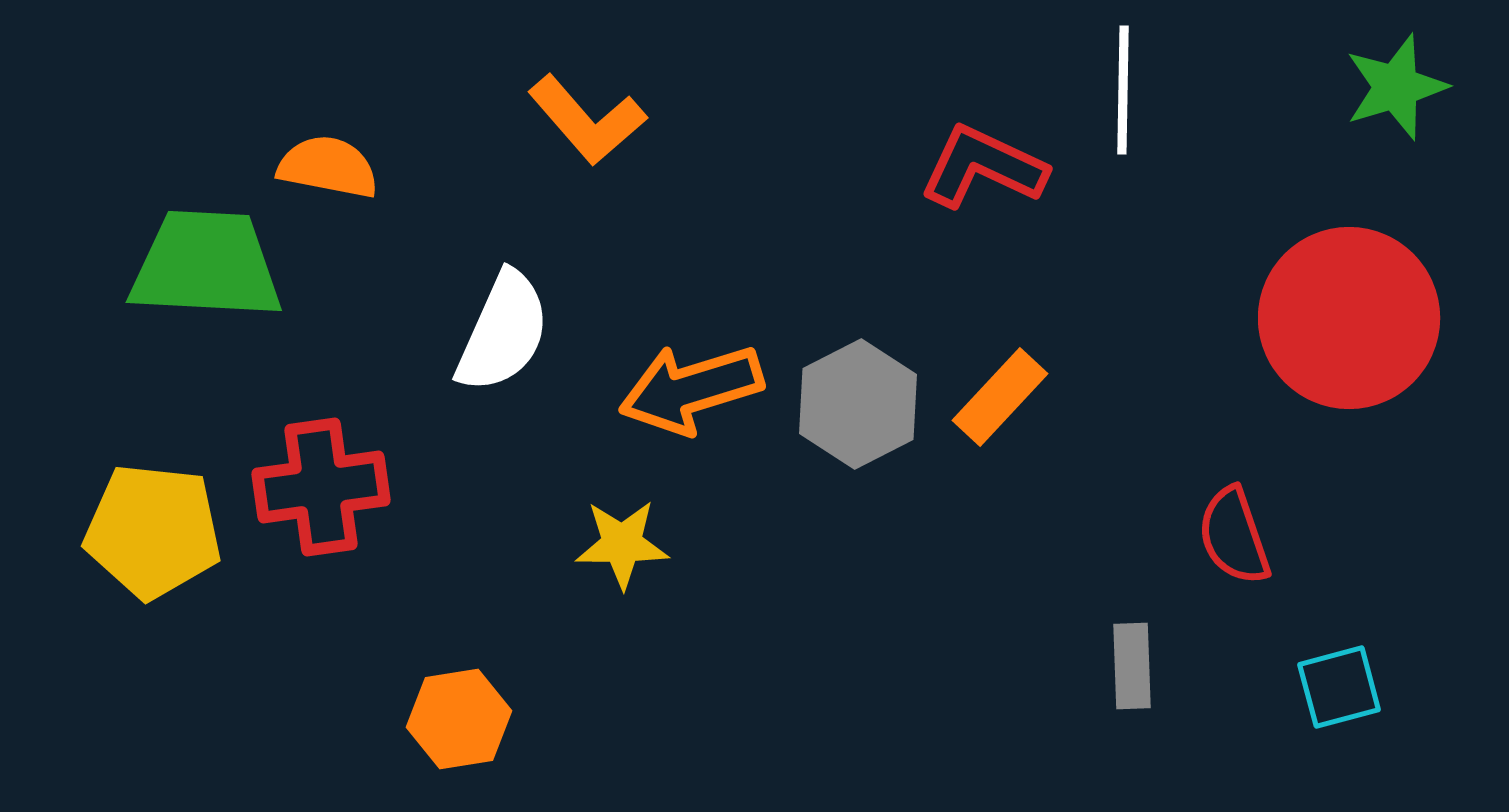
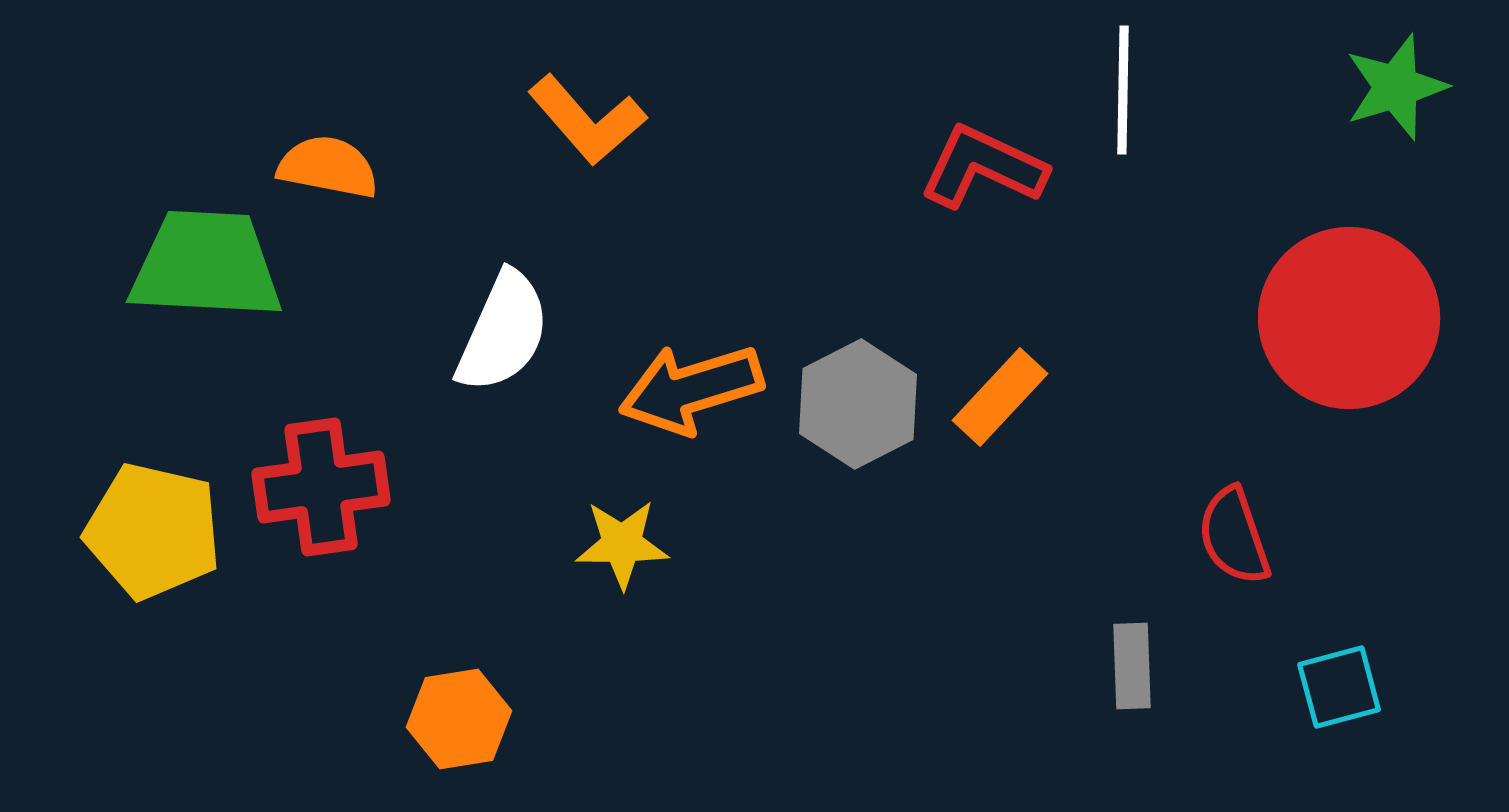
yellow pentagon: rotated 7 degrees clockwise
